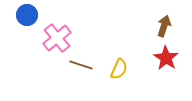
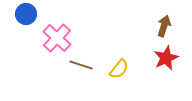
blue circle: moved 1 px left, 1 px up
pink cross: rotated 8 degrees counterclockwise
red star: rotated 15 degrees clockwise
yellow semicircle: rotated 15 degrees clockwise
